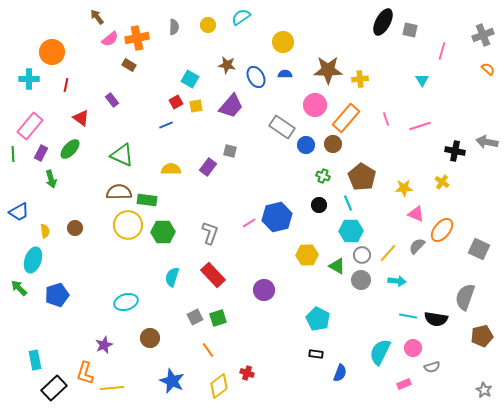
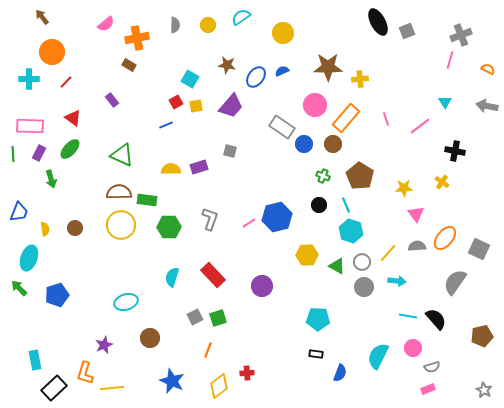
brown arrow at (97, 17): moved 55 px left
black ellipse at (383, 22): moved 5 px left; rotated 56 degrees counterclockwise
gray semicircle at (174, 27): moved 1 px right, 2 px up
gray square at (410, 30): moved 3 px left, 1 px down; rotated 35 degrees counterclockwise
gray cross at (483, 35): moved 22 px left
pink semicircle at (110, 39): moved 4 px left, 15 px up
yellow circle at (283, 42): moved 9 px up
pink line at (442, 51): moved 8 px right, 9 px down
orange semicircle at (488, 69): rotated 16 degrees counterclockwise
brown star at (328, 70): moved 3 px up
blue semicircle at (285, 74): moved 3 px left, 3 px up; rotated 24 degrees counterclockwise
blue ellipse at (256, 77): rotated 65 degrees clockwise
cyan triangle at (422, 80): moved 23 px right, 22 px down
red line at (66, 85): moved 3 px up; rotated 32 degrees clockwise
red triangle at (81, 118): moved 8 px left
pink rectangle at (30, 126): rotated 52 degrees clockwise
pink line at (420, 126): rotated 20 degrees counterclockwise
gray arrow at (487, 142): moved 36 px up
blue circle at (306, 145): moved 2 px left, 1 px up
purple rectangle at (41, 153): moved 2 px left
purple rectangle at (208, 167): moved 9 px left; rotated 36 degrees clockwise
brown pentagon at (362, 177): moved 2 px left, 1 px up
cyan line at (348, 203): moved 2 px left, 2 px down
blue trapezoid at (19, 212): rotated 40 degrees counterclockwise
pink triangle at (416, 214): rotated 30 degrees clockwise
yellow circle at (128, 225): moved 7 px left
orange ellipse at (442, 230): moved 3 px right, 8 px down
yellow semicircle at (45, 231): moved 2 px up
cyan hexagon at (351, 231): rotated 20 degrees clockwise
green hexagon at (163, 232): moved 6 px right, 5 px up
gray L-shape at (210, 233): moved 14 px up
gray semicircle at (417, 246): rotated 42 degrees clockwise
gray circle at (362, 255): moved 7 px down
cyan ellipse at (33, 260): moved 4 px left, 2 px up
gray circle at (361, 280): moved 3 px right, 7 px down
purple circle at (264, 290): moved 2 px left, 4 px up
gray semicircle at (465, 297): moved 10 px left, 15 px up; rotated 16 degrees clockwise
cyan pentagon at (318, 319): rotated 25 degrees counterclockwise
black semicircle at (436, 319): rotated 140 degrees counterclockwise
orange line at (208, 350): rotated 56 degrees clockwise
cyan semicircle at (380, 352): moved 2 px left, 4 px down
red cross at (247, 373): rotated 24 degrees counterclockwise
pink rectangle at (404, 384): moved 24 px right, 5 px down
